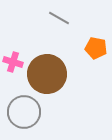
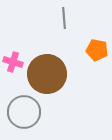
gray line: moved 5 px right; rotated 55 degrees clockwise
orange pentagon: moved 1 px right, 2 px down
